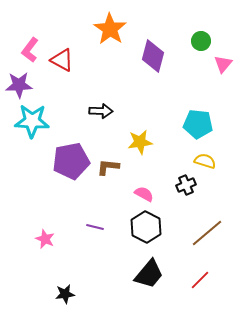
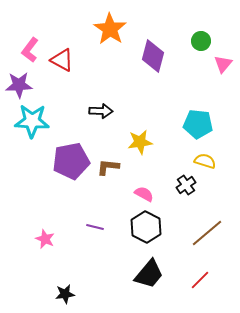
black cross: rotated 12 degrees counterclockwise
